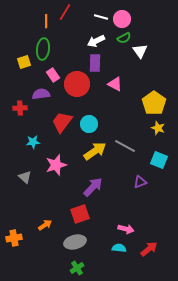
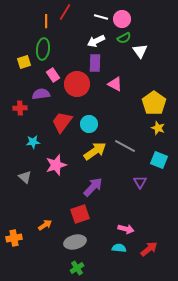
purple triangle: rotated 40 degrees counterclockwise
